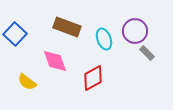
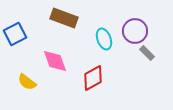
brown rectangle: moved 3 px left, 9 px up
blue square: rotated 20 degrees clockwise
